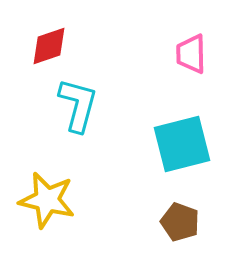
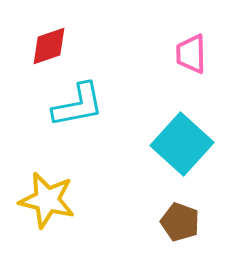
cyan L-shape: rotated 64 degrees clockwise
cyan square: rotated 34 degrees counterclockwise
